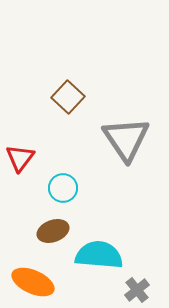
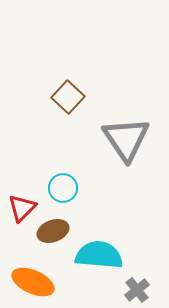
red triangle: moved 2 px right, 50 px down; rotated 8 degrees clockwise
